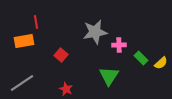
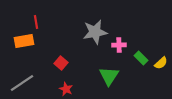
red square: moved 8 px down
